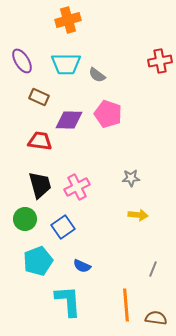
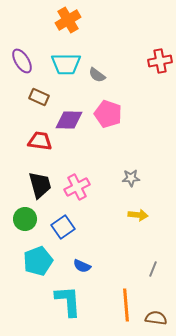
orange cross: rotated 15 degrees counterclockwise
